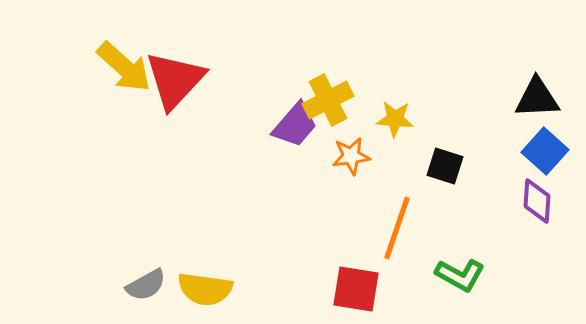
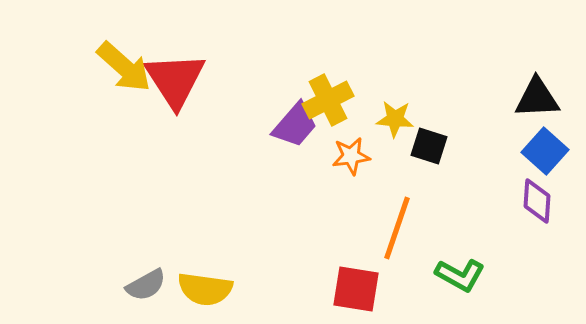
red triangle: rotated 16 degrees counterclockwise
black square: moved 16 px left, 20 px up
